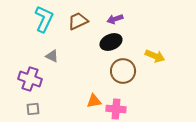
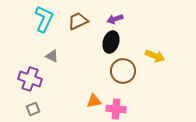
black ellipse: rotated 50 degrees counterclockwise
gray square: rotated 16 degrees counterclockwise
